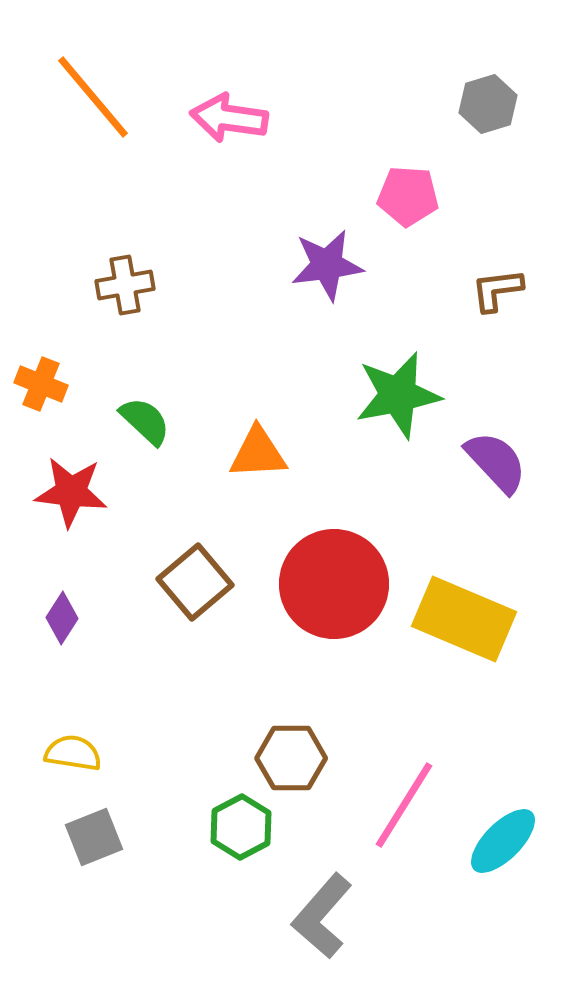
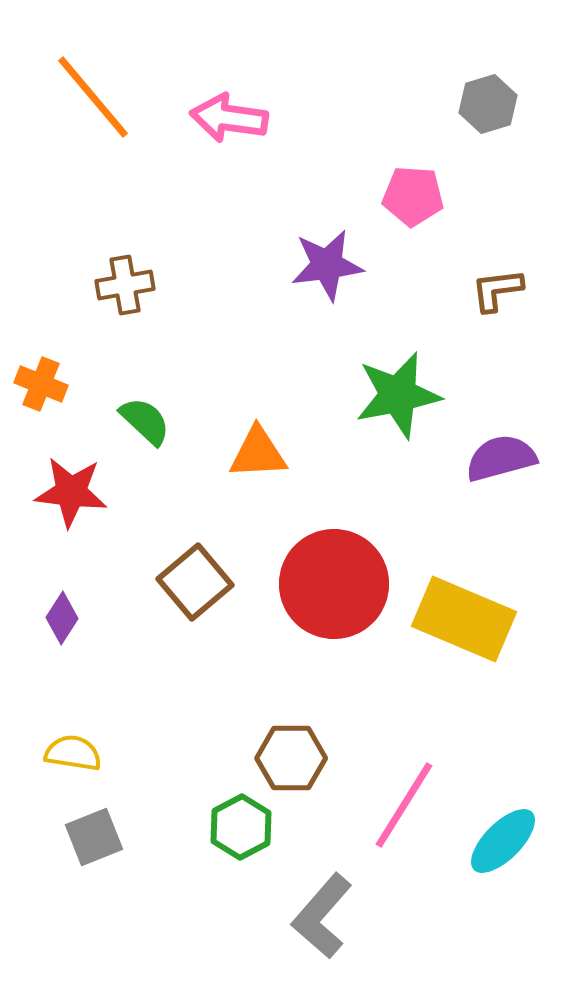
pink pentagon: moved 5 px right
purple semicircle: moved 5 px right, 4 px up; rotated 62 degrees counterclockwise
